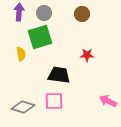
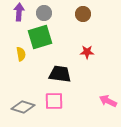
brown circle: moved 1 px right
red star: moved 3 px up
black trapezoid: moved 1 px right, 1 px up
